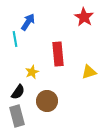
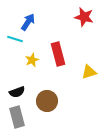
red star: rotated 18 degrees counterclockwise
cyan line: rotated 63 degrees counterclockwise
red rectangle: rotated 10 degrees counterclockwise
yellow star: moved 12 px up
black semicircle: moved 1 px left; rotated 35 degrees clockwise
gray rectangle: moved 1 px down
